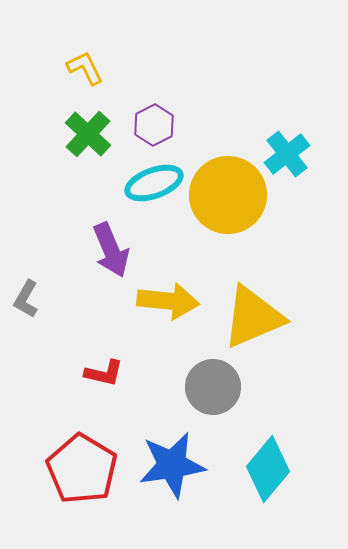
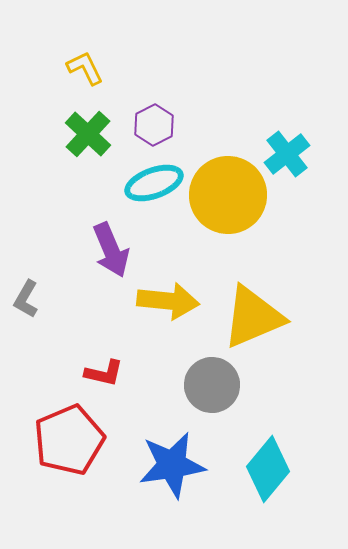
gray circle: moved 1 px left, 2 px up
red pentagon: moved 13 px left, 29 px up; rotated 18 degrees clockwise
